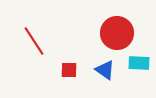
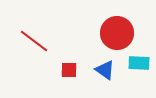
red line: rotated 20 degrees counterclockwise
